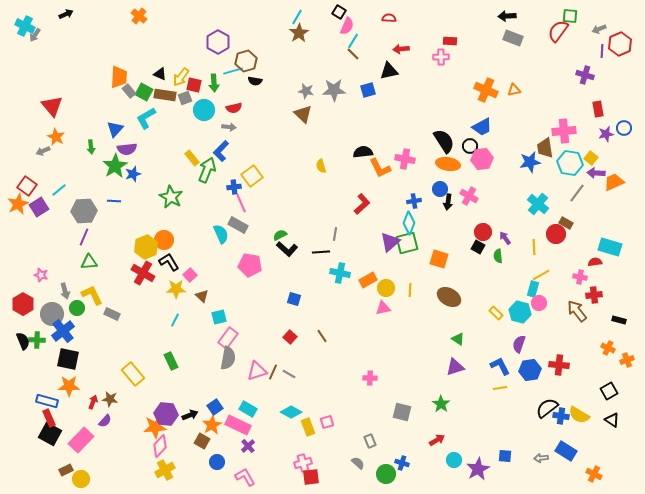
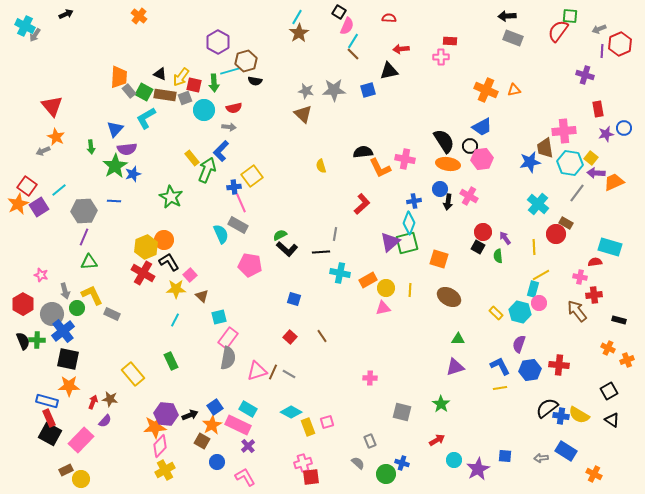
cyan line at (233, 71): moved 3 px left
green triangle at (458, 339): rotated 32 degrees counterclockwise
